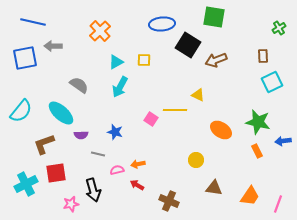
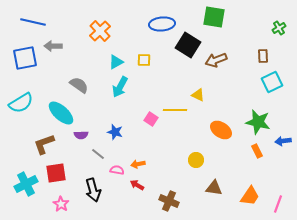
cyan semicircle: moved 8 px up; rotated 20 degrees clockwise
gray line: rotated 24 degrees clockwise
pink semicircle: rotated 24 degrees clockwise
pink star: moved 10 px left; rotated 28 degrees counterclockwise
